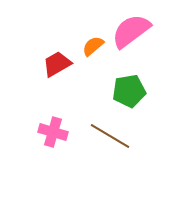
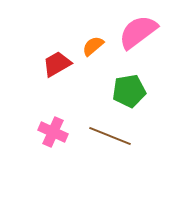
pink semicircle: moved 7 px right, 1 px down
pink cross: rotated 8 degrees clockwise
brown line: rotated 9 degrees counterclockwise
